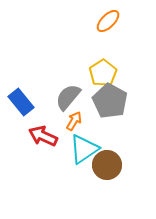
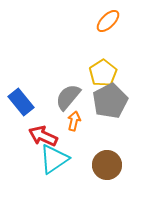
gray pentagon: rotated 16 degrees clockwise
orange arrow: rotated 18 degrees counterclockwise
cyan triangle: moved 30 px left, 10 px down
